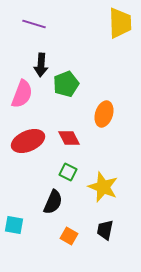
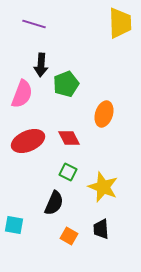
black semicircle: moved 1 px right, 1 px down
black trapezoid: moved 4 px left, 1 px up; rotated 15 degrees counterclockwise
